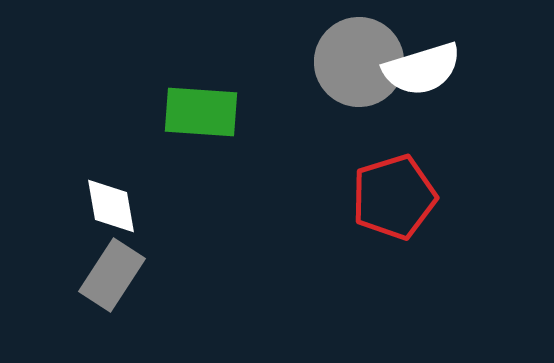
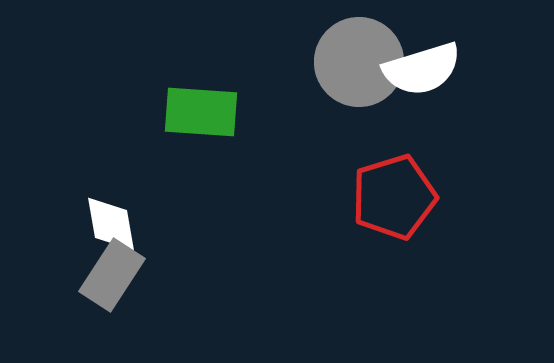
white diamond: moved 18 px down
